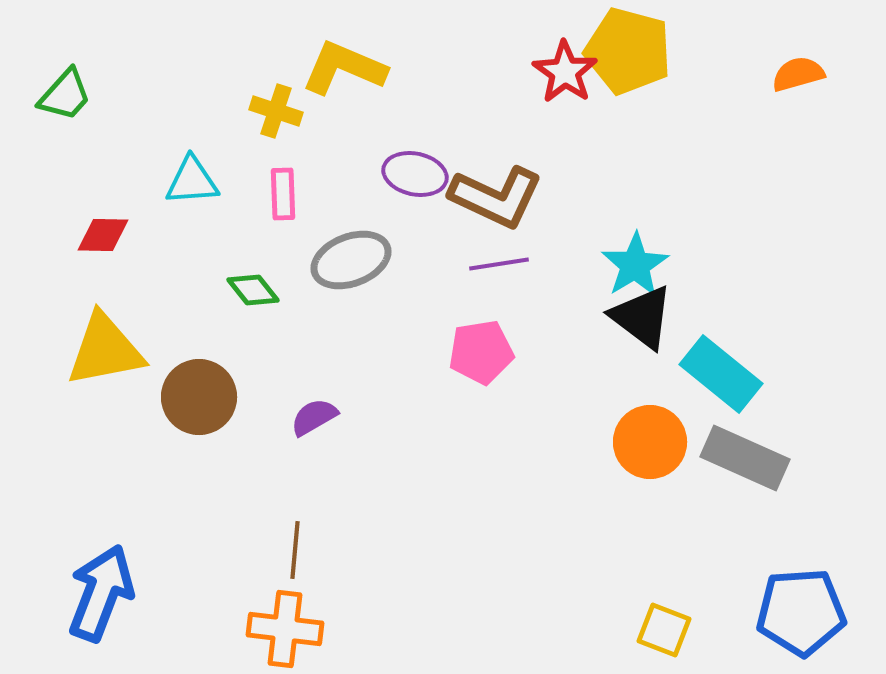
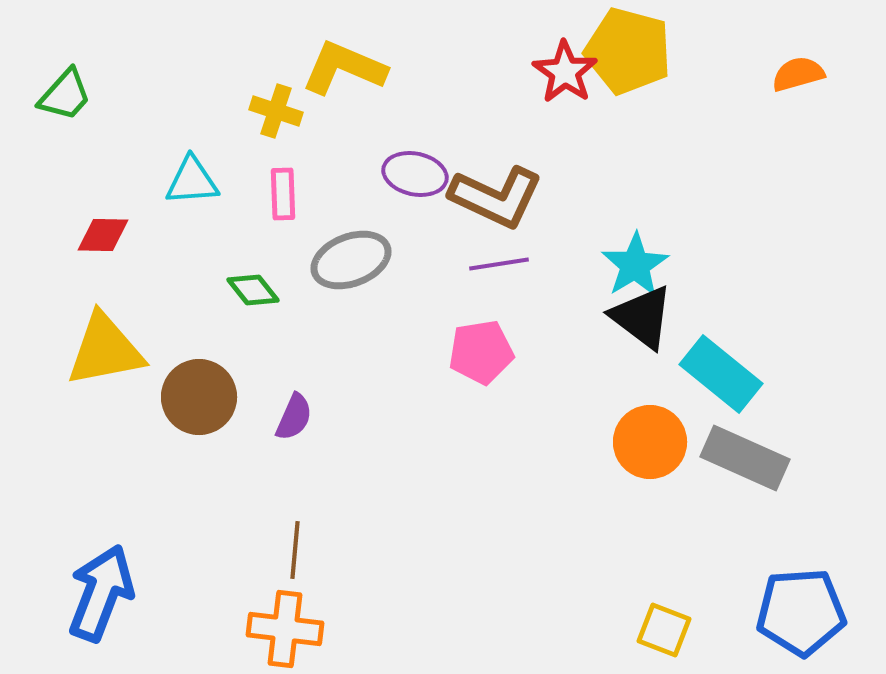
purple semicircle: moved 20 px left; rotated 144 degrees clockwise
